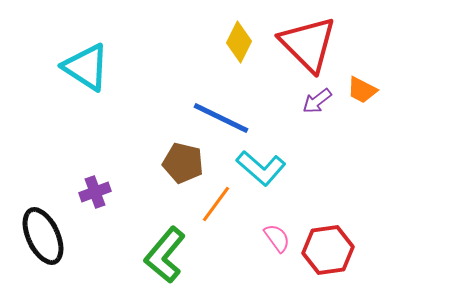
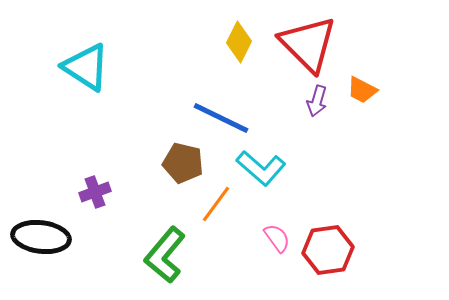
purple arrow: rotated 36 degrees counterclockwise
black ellipse: moved 2 px left, 1 px down; rotated 58 degrees counterclockwise
